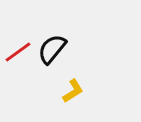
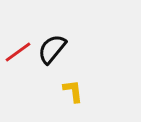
yellow L-shape: rotated 65 degrees counterclockwise
